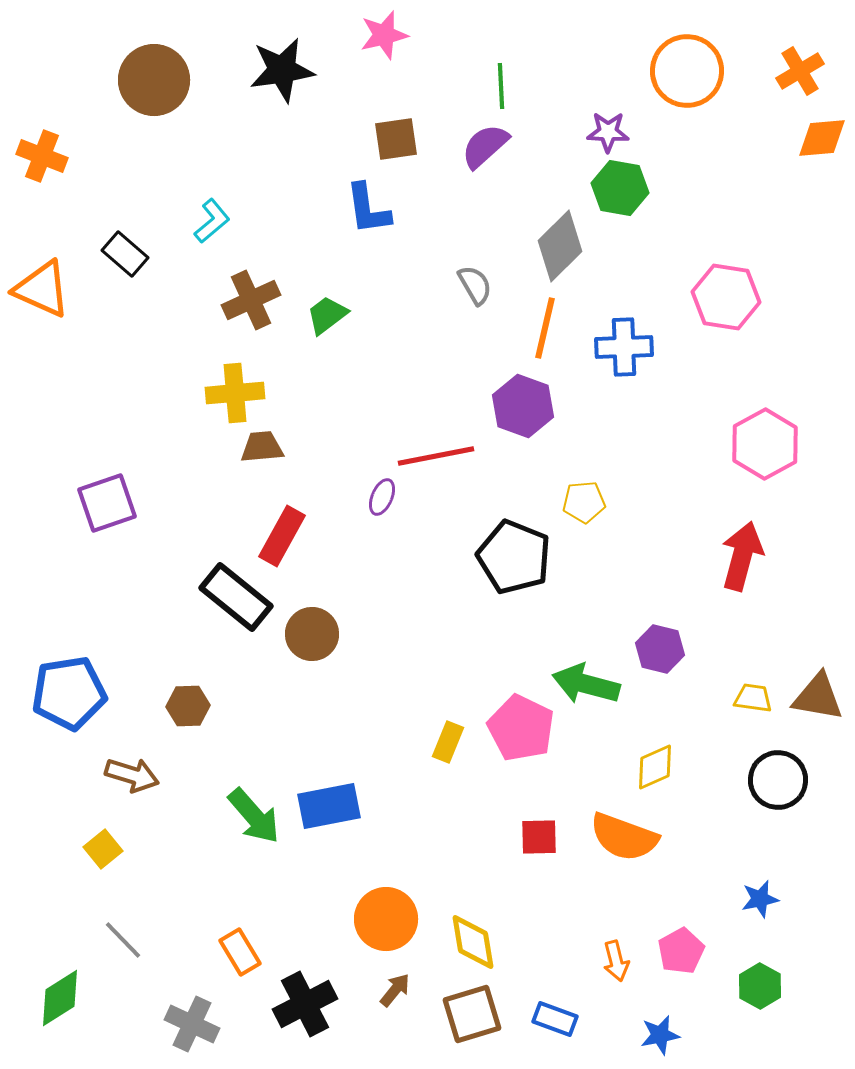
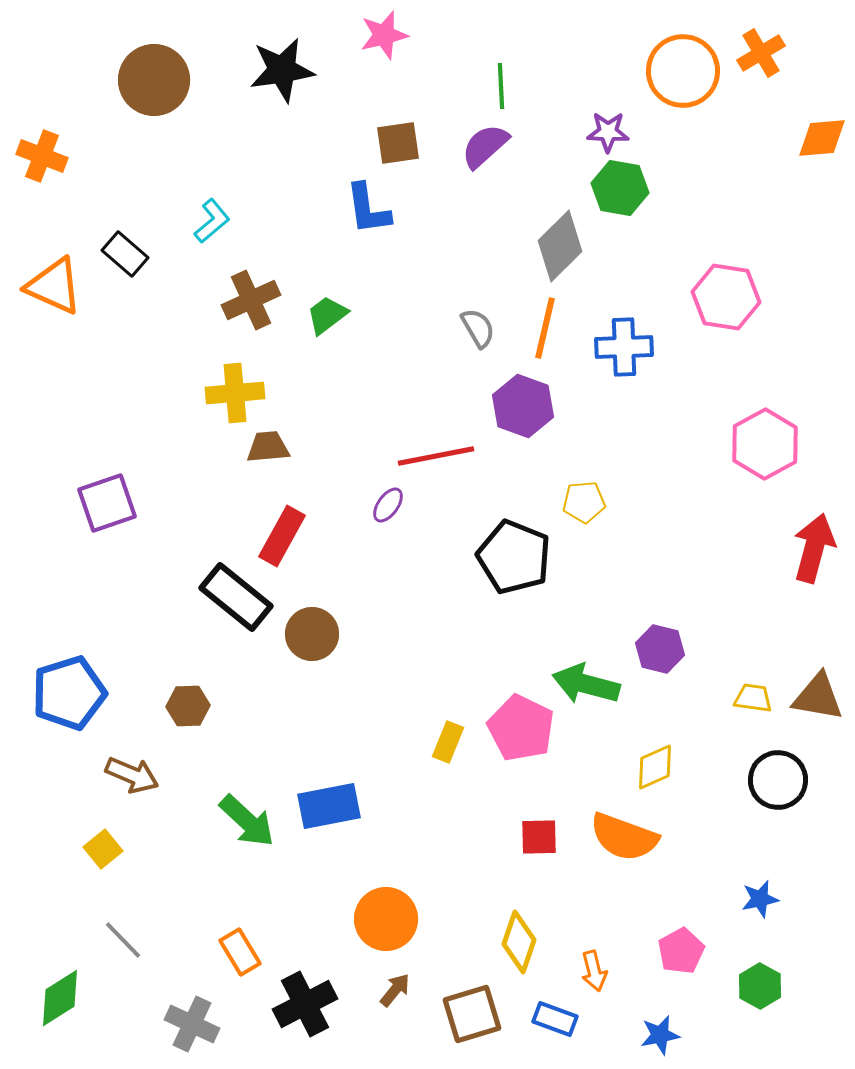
orange circle at (687, 71): moved 4 px left
orange cross at (800, 71): moved 39 px left, 18 px up
brown square at (396, 139): moved 2 px right, 4 px down
gray semicircle at (475, 285): moved 3 px right, 43 px down
orange triangle at (42, 289): moved 12 px right, 3 px up
brown trapezoid at (262, 447): moved 6 px right
purple ellipse at (382, 497): moved 6 px right, 8 px down; rotated 12 degrees clockwise
red arrow at (742, 556): moved 72 px right, 8 px up
blue pentagon at (69, 693): rotated 8 degrees counterclockwise
brown arrow at (132, 775): rotated 6 degrees clockwise
green arrow at (254, 816): moved 7 px left, 5 px down; rotated 6 degrees counterclockwise
yellow diamond at (473, 942): moved 46 px right; rotated 28 degrees clockwise
orange arrow at (616, 961): moved 22 px left, 10 px down
